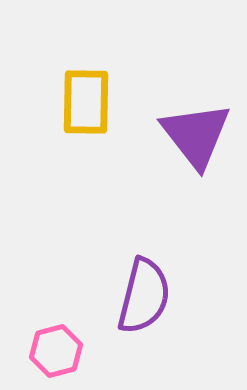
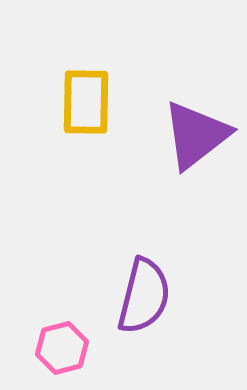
purple triangle: rotated 30 degrees clockwise
pink hexagon: moved 6 px right, 3 px up
